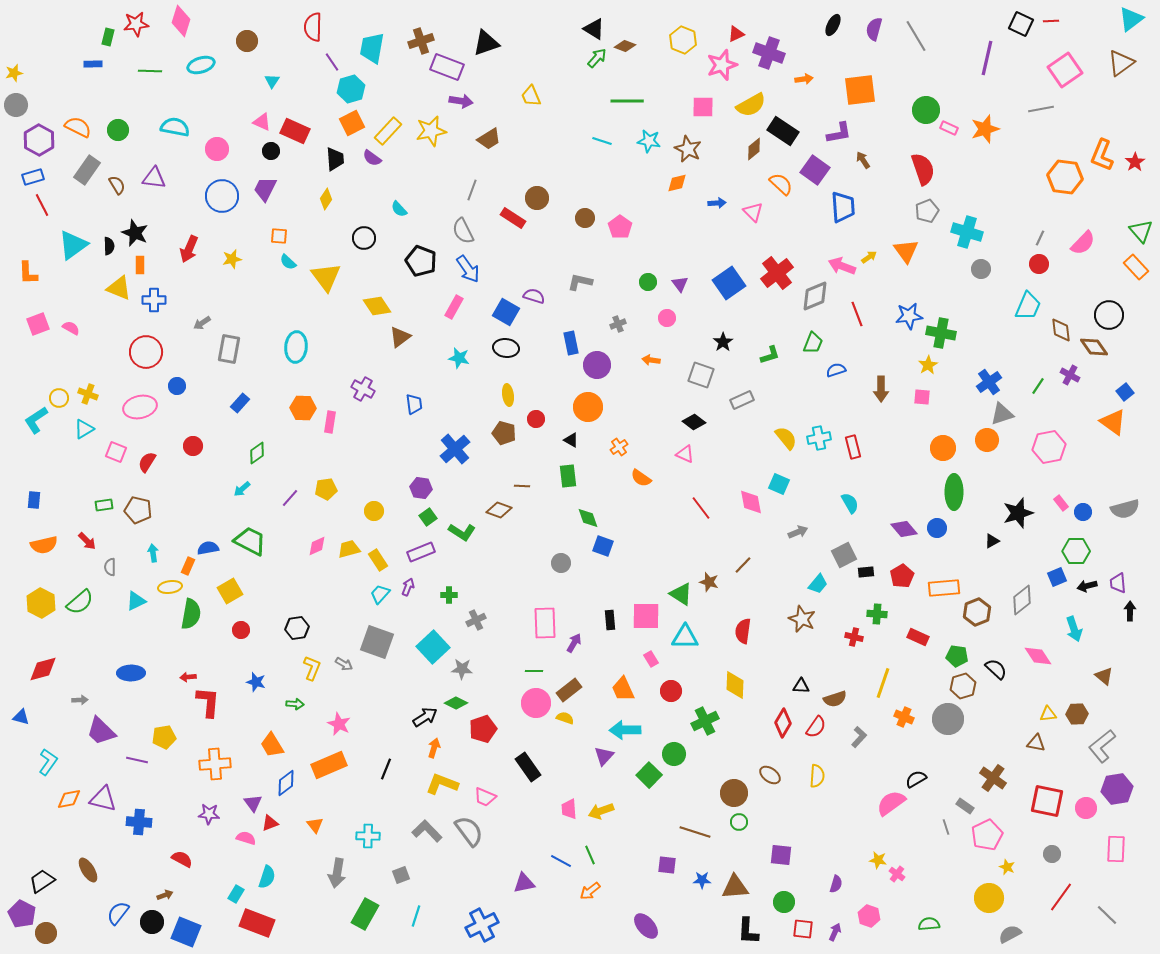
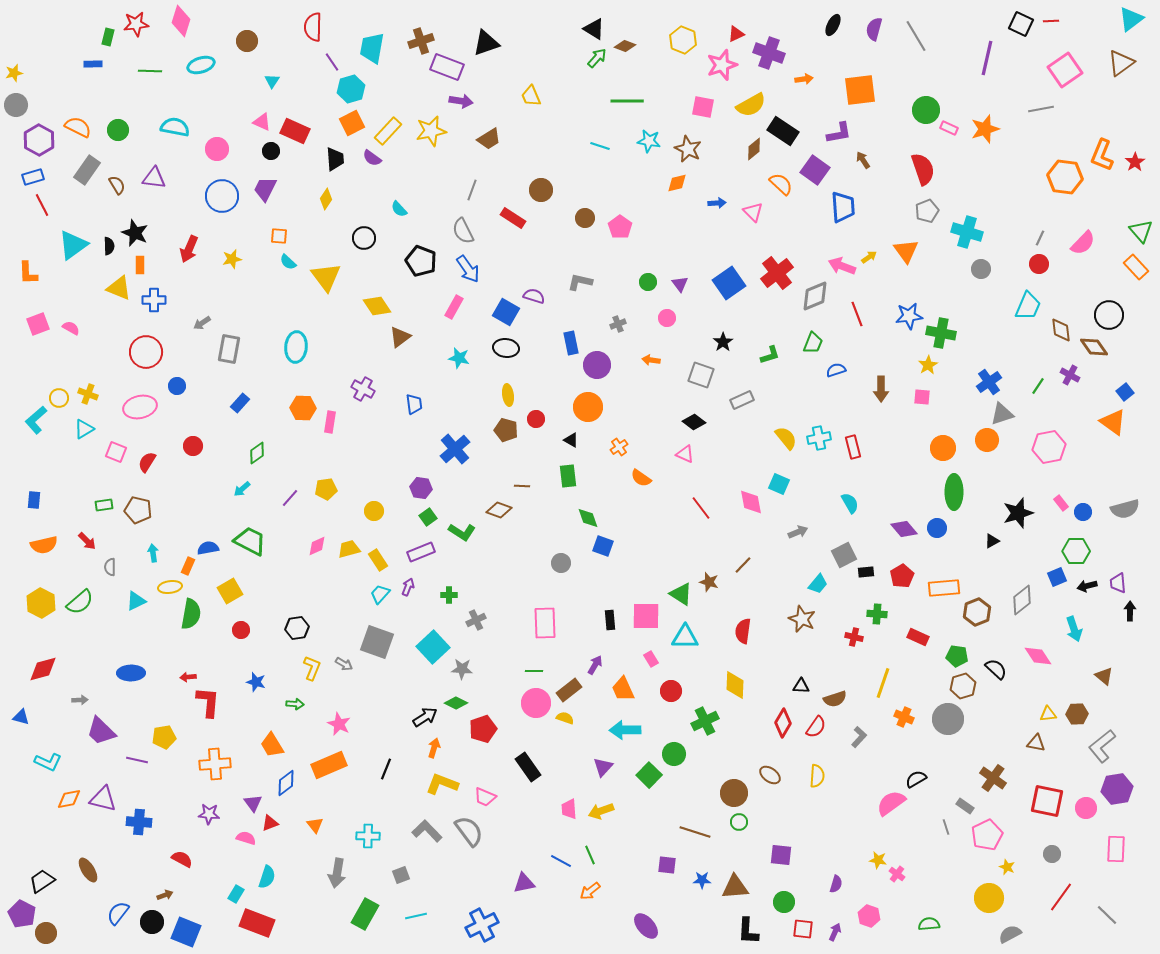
pink square at (703, 107): rotated 10 degrees clockwise
cyan line at (602, 141): moved 2 px left, 5 px down
brown circle at (537, 198): moved 4 px right, 8 px up
cyan L-shape at (36, 420): rotated 8 degrees counterclockwise
brown pentagon at (504, 433): moved 2 px right, 3 px up
purple arrow at (574, 643): moved 21 px right, 22 px down
purple triangle at (604, 756): moved 1 px left, 11 px down
cyan L-shape at (48, 762): rotated 80 degrees clockwise
cyan line at (416, 916): rotated 60 degrees clockwise
